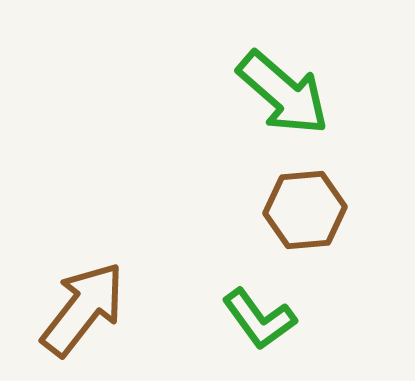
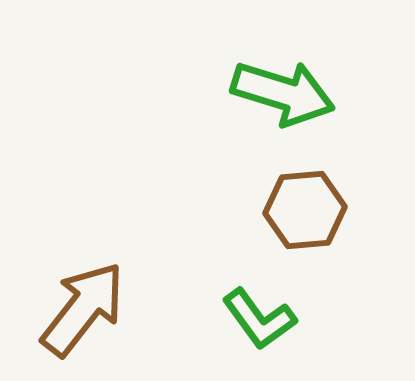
green arrow: rotated 24 degrees counterclockwise
